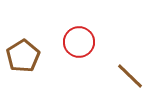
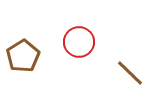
brown line: moved 3 px up
